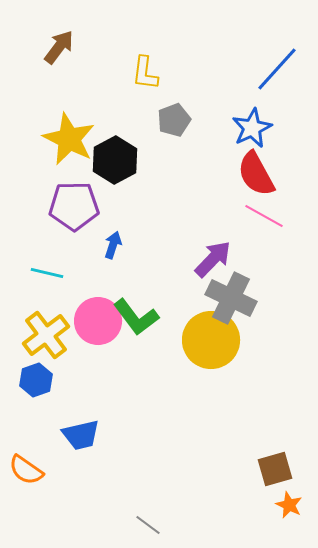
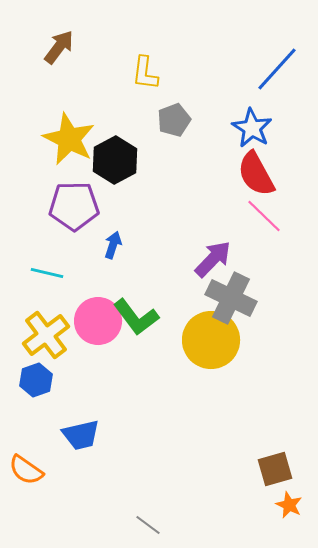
blue star: rotated 15 degrees counterclockwise
pink line: rotated 15 degrees clockwise
